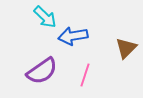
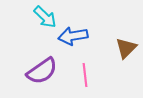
pink line: rotated 25 degrees counterclockwise
